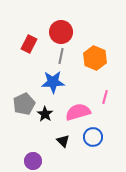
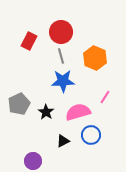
red rectangle: moved 3 px up
gray line: rotated 28 degrees counterclockwise
blue star: moved 10 px right, 1 px up
pink line: rotated 16 degrees clockwise
gray pentagon: moved 5 px left
black star: moved 1 px right, 2 px up
blue circle: moved 2 px left, 2 px up
black triangle: rotated 48 degrees clockwise
